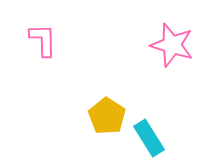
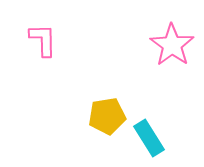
pink star: rotated 18 degrees clockwise
yellow pentagon: rotated 30 degrees clockwise
